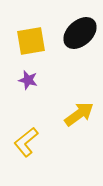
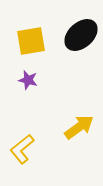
black ellipse: moved 1 px right, 2 px down
yellow arrow: moved 13 px down
yellow L-shape: moved 4 px left, 7 px down
